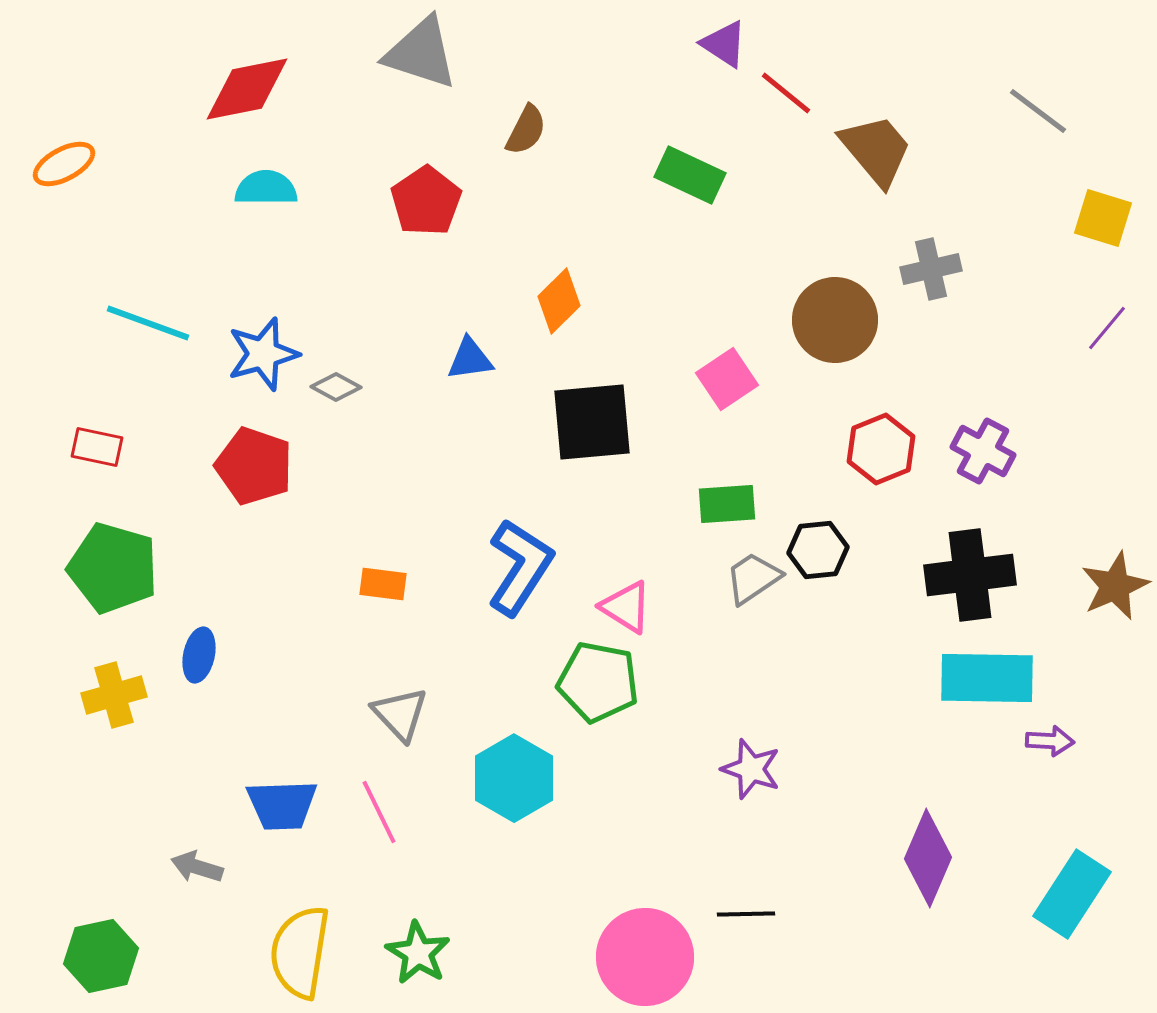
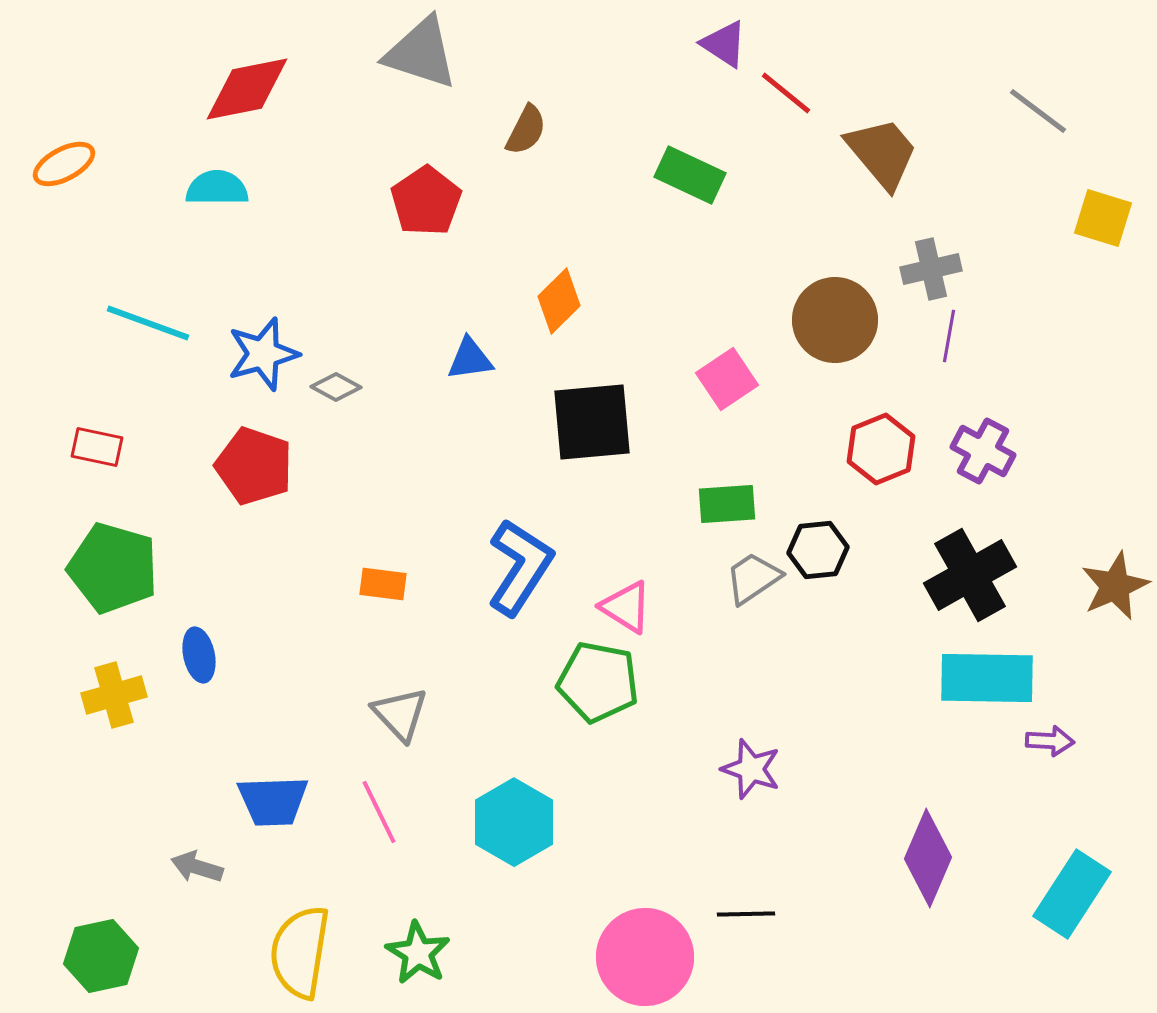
brown trapezoid at (876, 150): moved 6 px right, 3 px down
cyan semicircle at (266, 188): moved 49 px left
purple line at (1107, 328): moved 158 px left, 8 px down; rotated 30 degrees counterclockwise
black cross at (970, 575): rotated 22 degrees counterclockwise
blue ellipse at (199, 655): rotated 24 degrees counterclockwise
cyan hexagon at (514, 778): moved 44 px down
blue trapezoid at (282, 805): moved 9 px left, 4 px up
